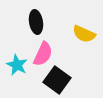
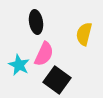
yellow semicircle: rotated 80 degrees clockwise
pink semicircle: moved 1 px right
cyan star: moved 2 px right
